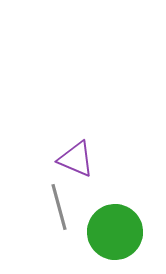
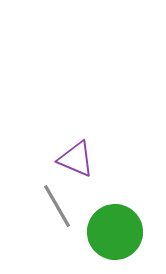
gray line: moved 2 px left, 1 px up; rotated 15 degrees counterclockwise
